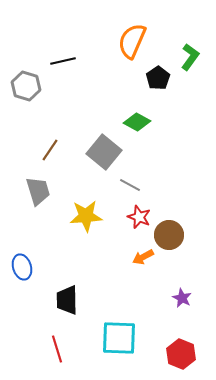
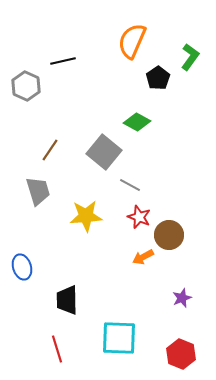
gray hexagon: rotated 8 degrees clockwise
purple star: rotated 24 degrees clockwise
